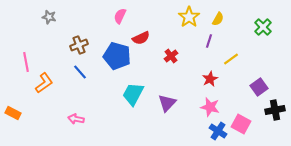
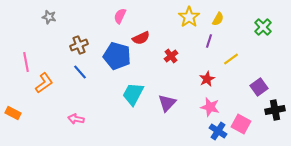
red star: moved 3 px left
